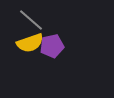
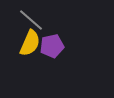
yellow semicircle: rotated 48 degrees counterclockwise
